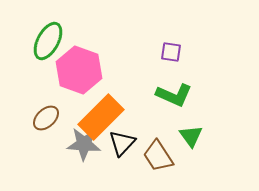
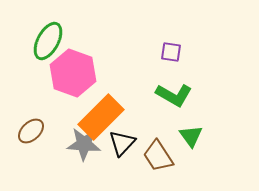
pink hexagon: moved 6 px left, 3 px down
green L-shape: rotated 6 degrees clockwise
brown ellipse: moved 15 px left, 13 px down
